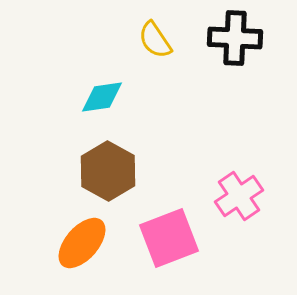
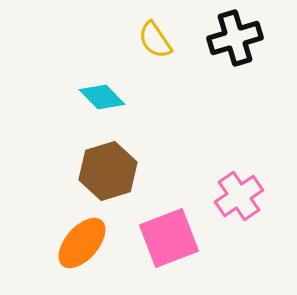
black cross: rotated 20 degrees counterclockwise
cyan diamond: rotated 54 degrees clockwise
brown hexagon: rotated 14 degrees clockwise
